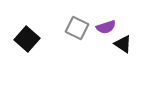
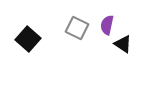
purple semicircle: moved 1 px right, 2 px up; rotated 120 degrees clockwise
black square: moved 1 px right
